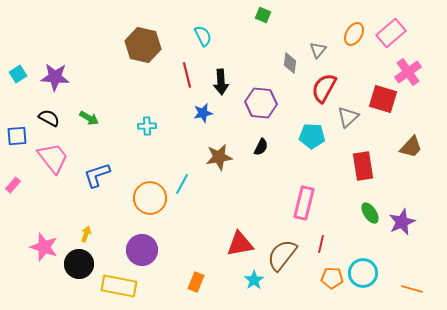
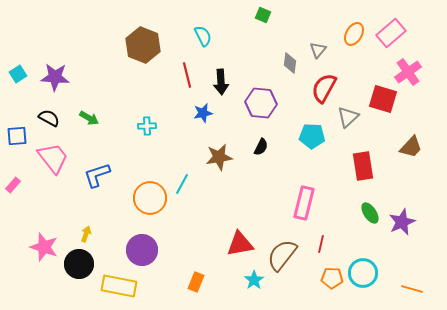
brown hexagon at (143, 45): rotated 8 degrees clockwise
